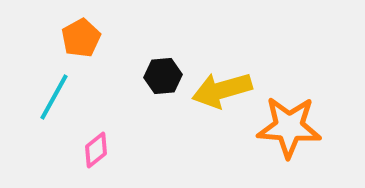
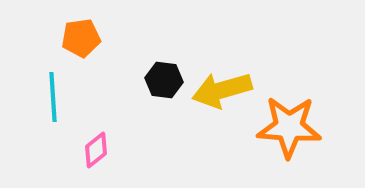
orange pentagon: rotated 21 degrees clockwise
black hexagon: moved 1 px right, 4 px down; rotated 12 degrees clockwise
cyan line: moved 1 px left; rotated 33 degrees counterclockwise
